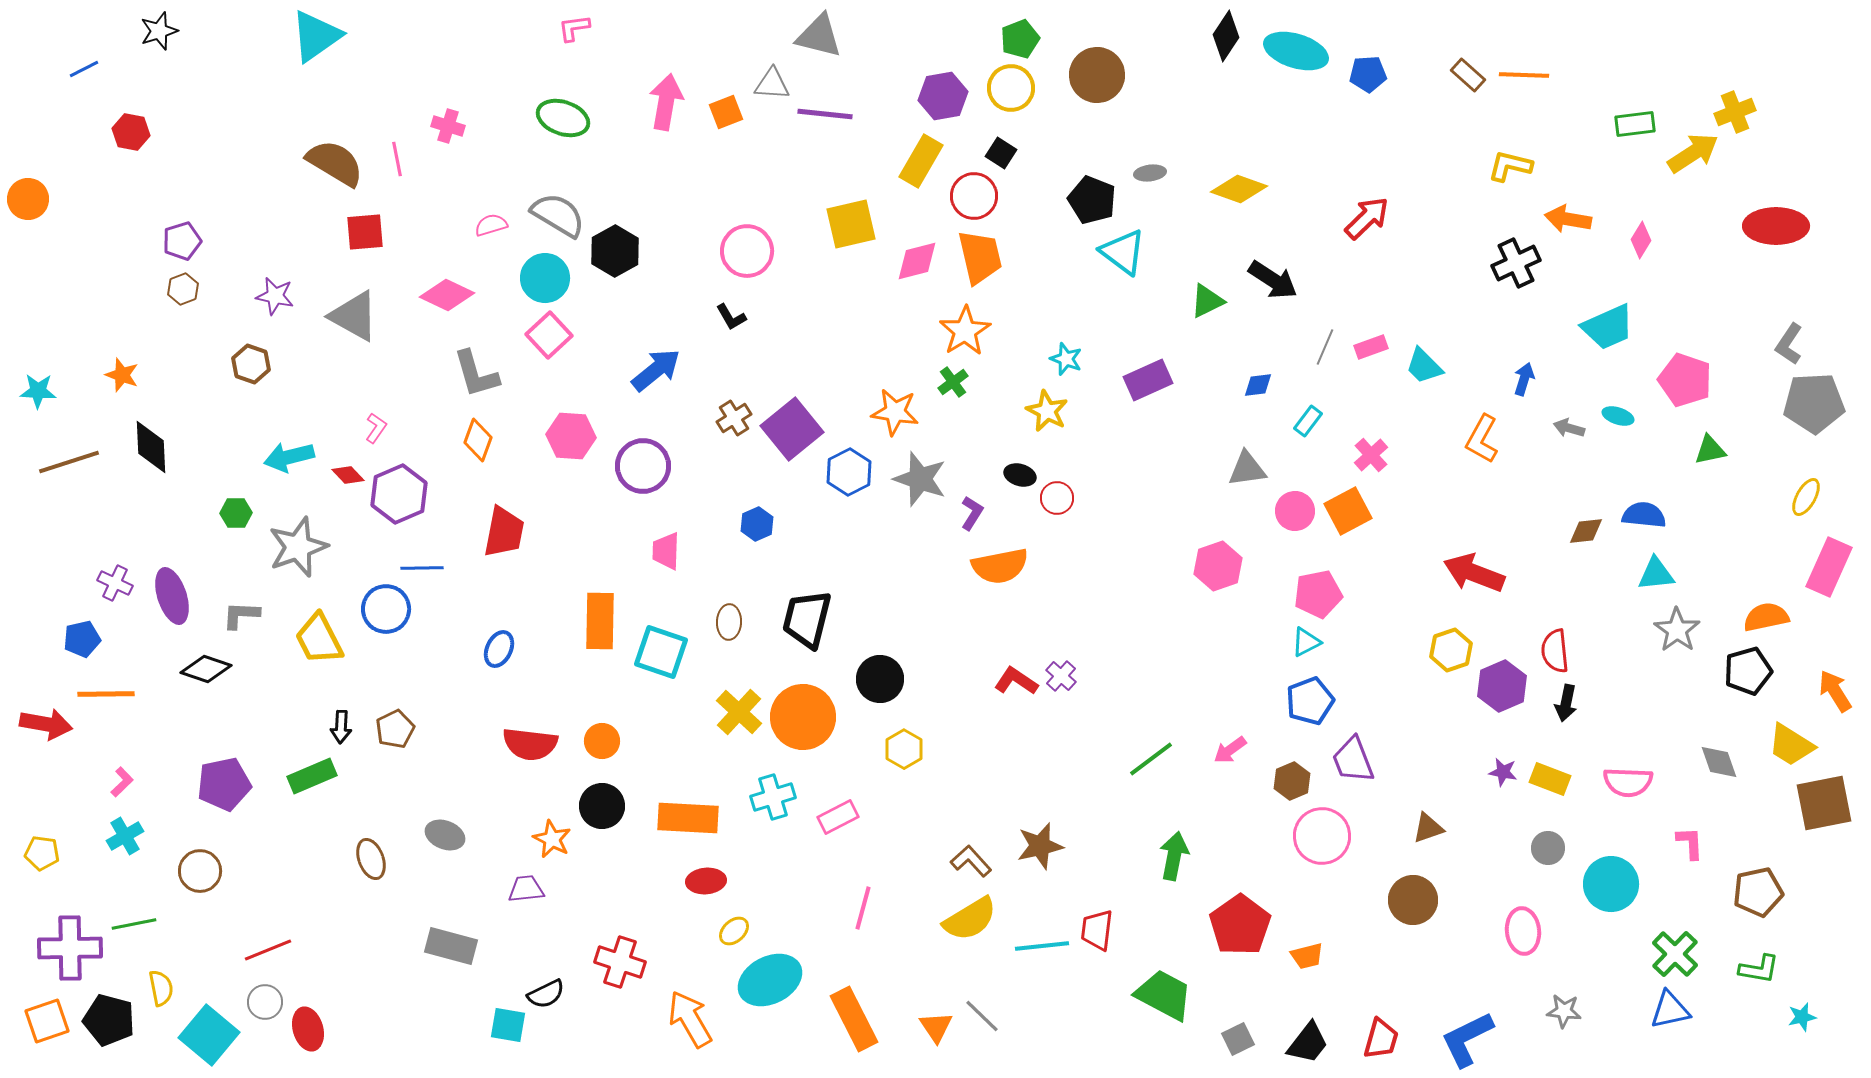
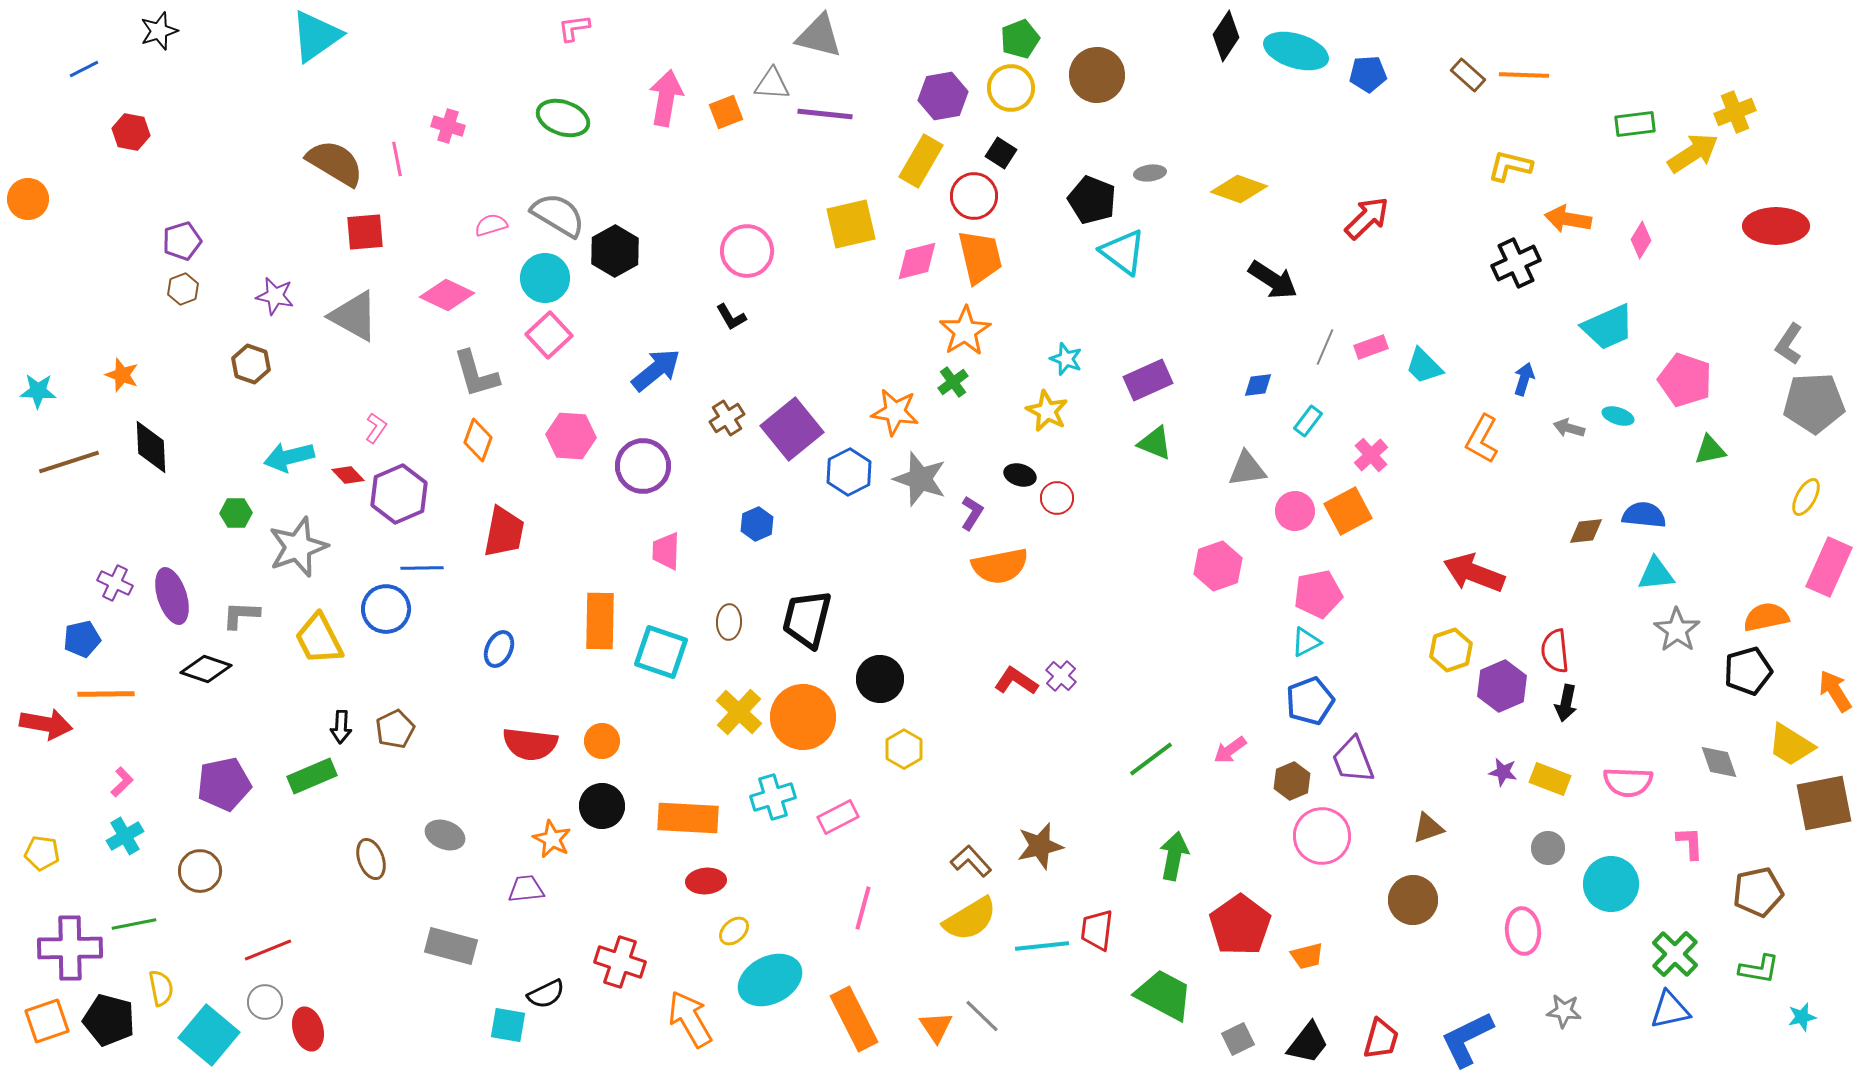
pink arrow at (666, 102): moved 4 px up
green triangle at (1207, 301): moved 52 px left, 142 px down; rotated 48 degrees clockwise
brown cross at (734, 418): moved 7 px left
